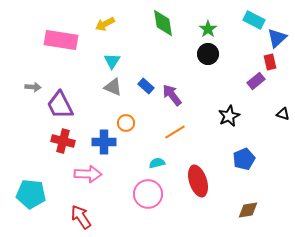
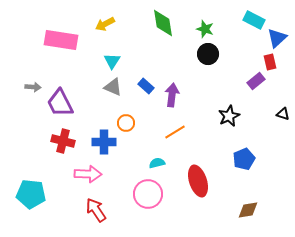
green star: moved 3 px left; rotated 18 degrees counterclockwise
purple arrow: rotated 45 degrees clockwise
purple trapezoid: moved 2 px up
red arrow: moved 15 px right, 7 px up
